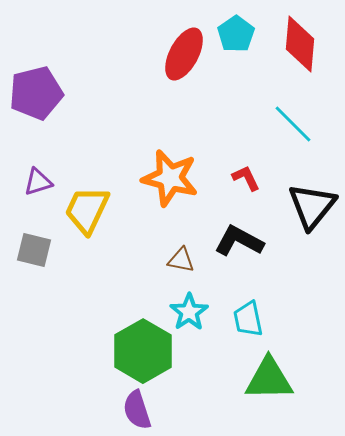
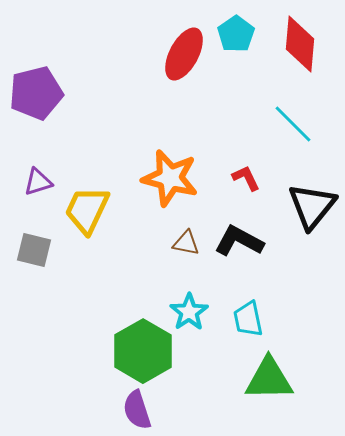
brown triangle: moved 5 px right, 17 px up
